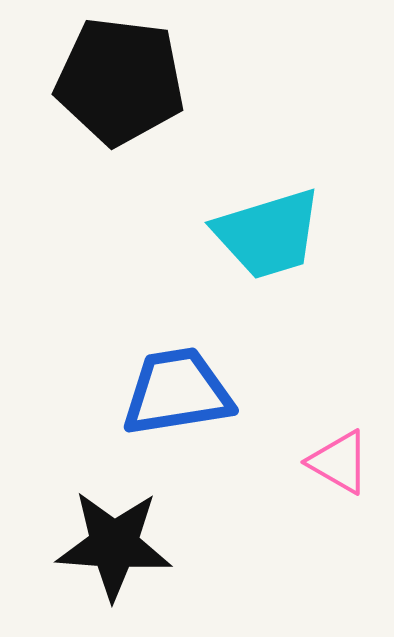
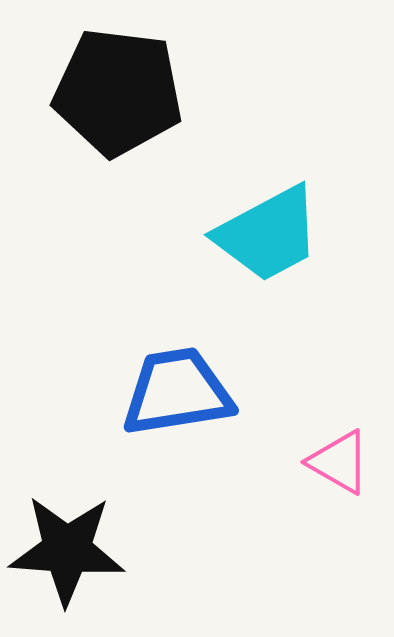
black pentagon: moved 2 px left, 11 px down
cyan trapezoid: rotated 11 degrees counterclockwise
black star: moved 47 px left, 5 px down
